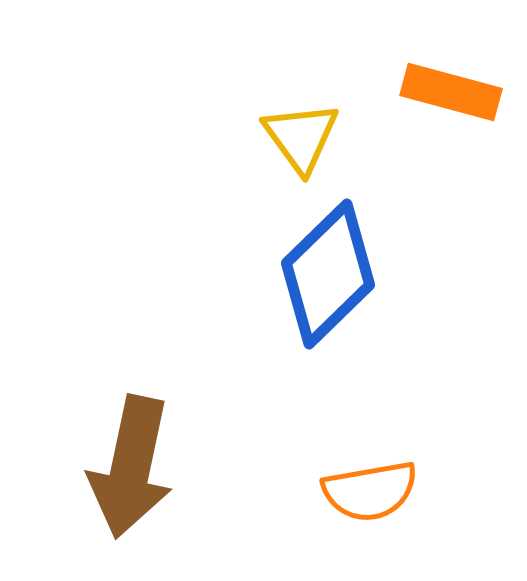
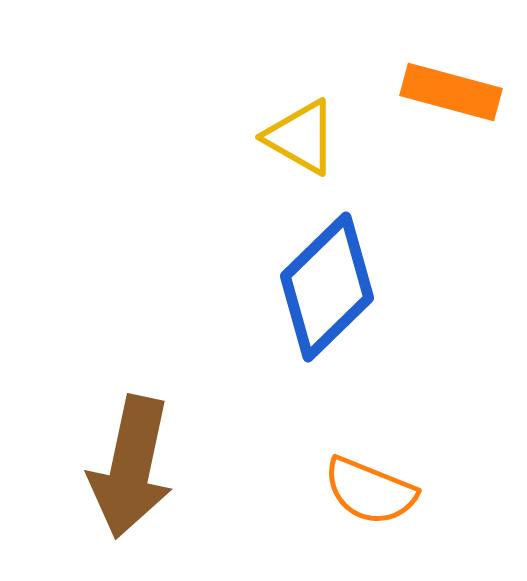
yellow triangle: rotated 24 degrees counterclockwise
blue diamond: moved 1 px left, 13 px down
orange semicircle: rotated 32 degrees clockwise
